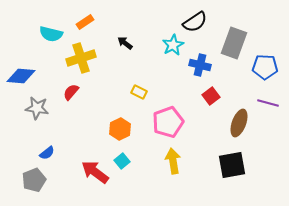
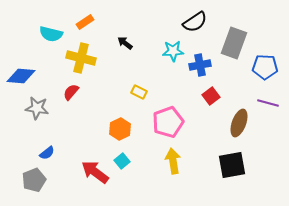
cyan star: moved 6 px down; rotated 25 degrees clockwise
yellow cross: rotated 32 degrees clockwise
blue cross: rotated 25 degrees counterclockwise
